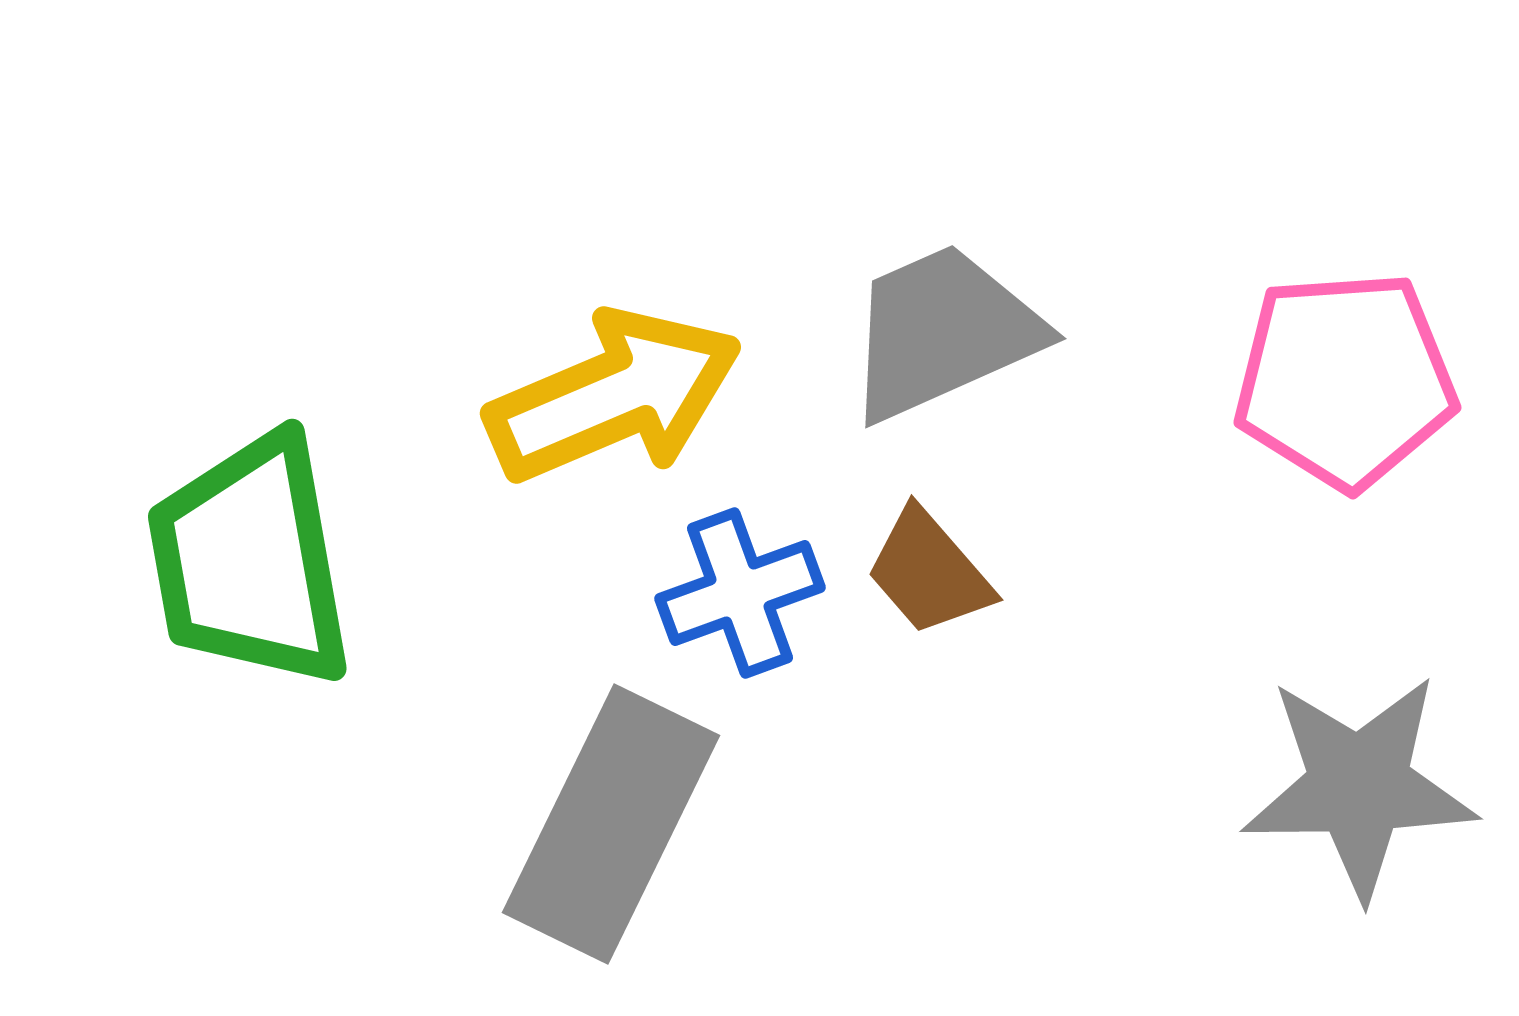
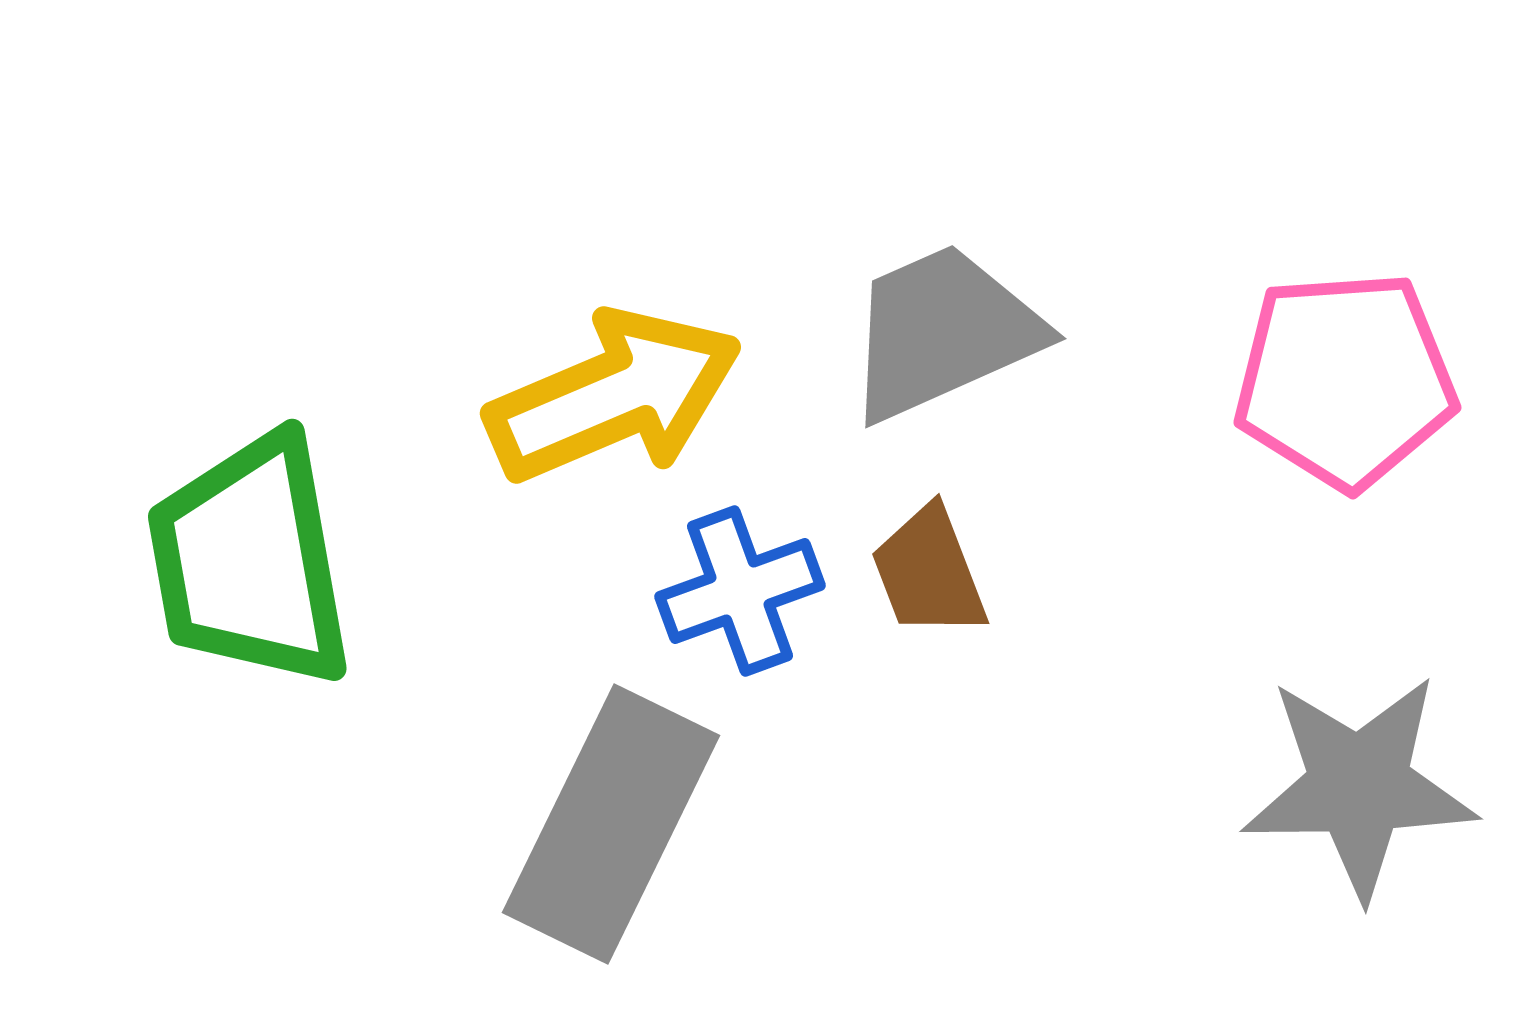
brown trapezoid: rotated 20 degrees clockwise
blue cross: moved 2 px up
